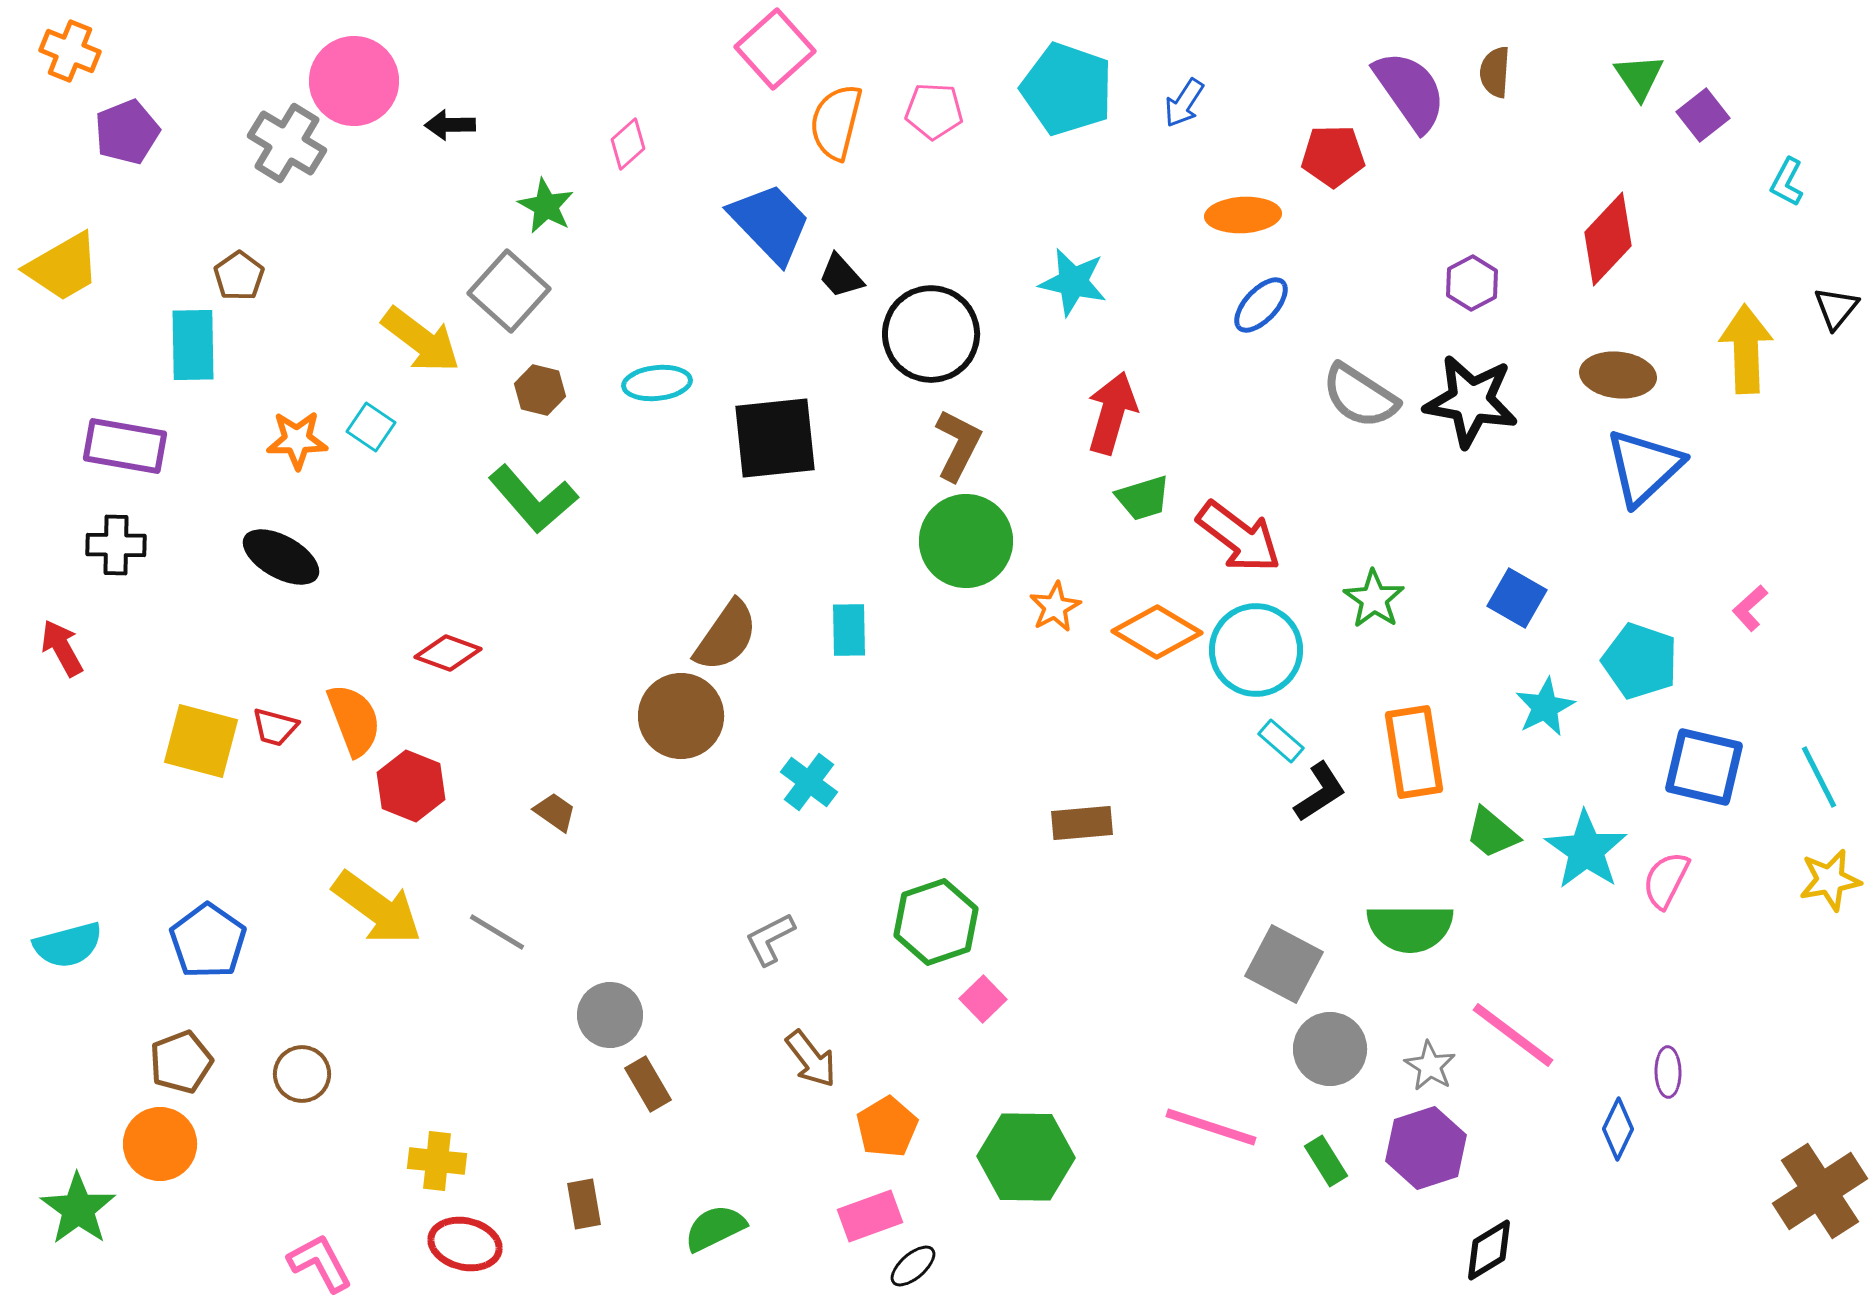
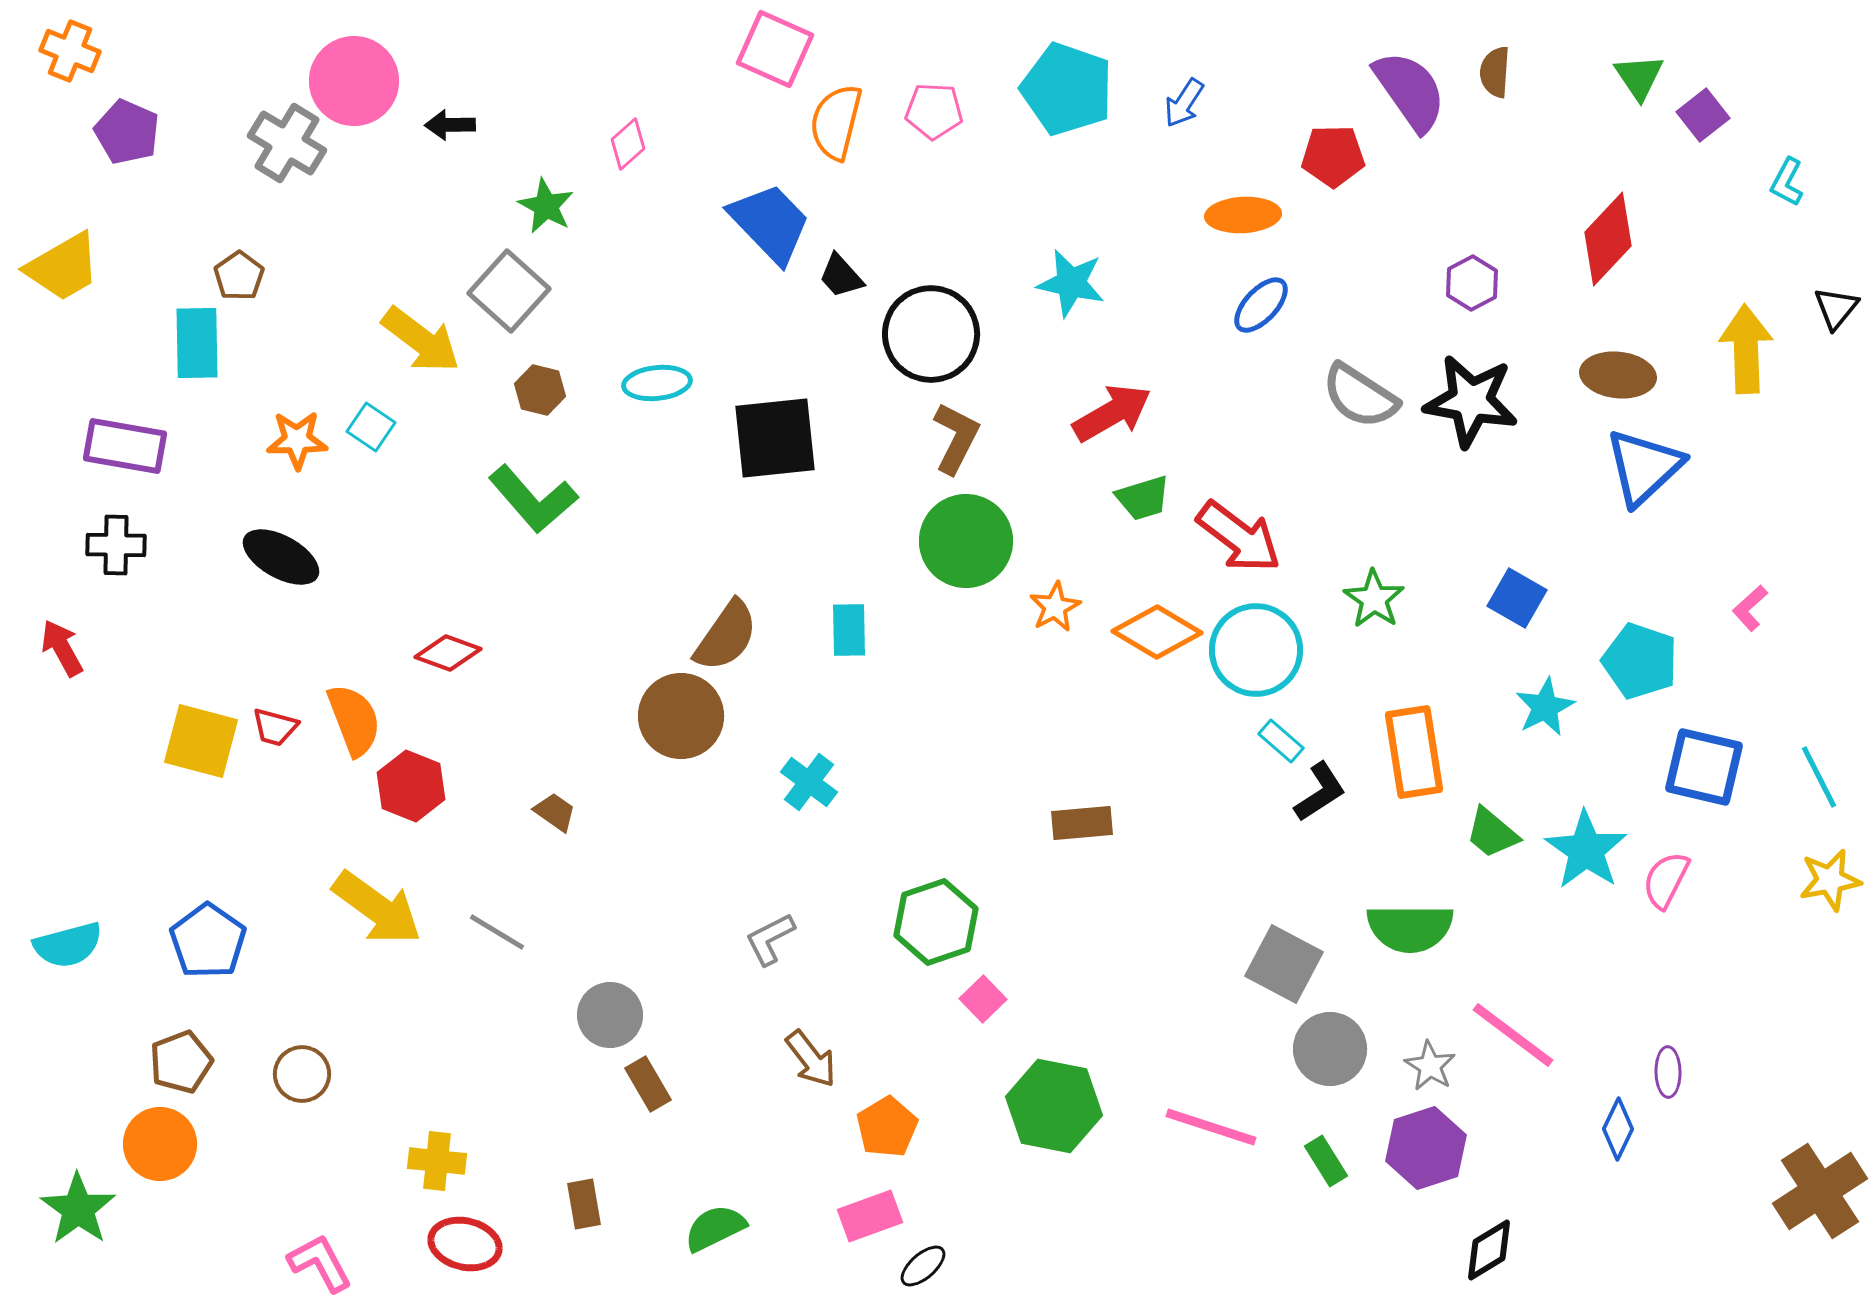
pink square at (775, 49): rotated 24 degrees counterclockwise
purple pentagon at (127, 132): rotated 26 degrees counterclockwise
cyan star at (1073, 282): moved 2 px left, 1 px down
cyan rectangle at (193, 345): moved 4 px right, 2 px up
red arrow at (1112, 413): rotated 44 degrees clockwise
brown L-shape at (958, 445): moved 2 px left, 7 px up
green hexagon at (1026, 1157): moved 28 px right, 51 px up; rotated 10 degrees clockwise
black ellipse at (913, 1266): moved 10 px right
